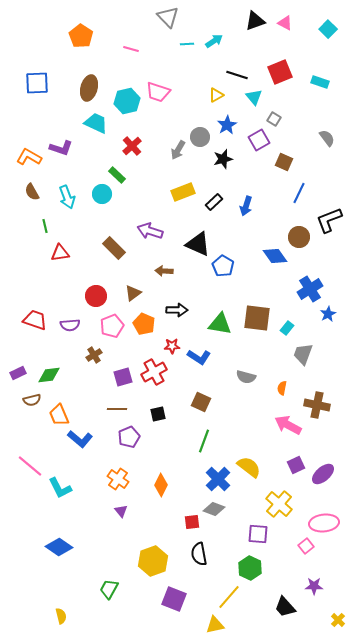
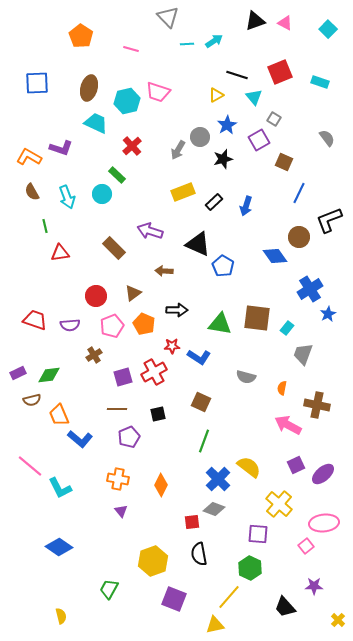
orange cross at (118, 479): rotated 25 degrees counterclockwise
